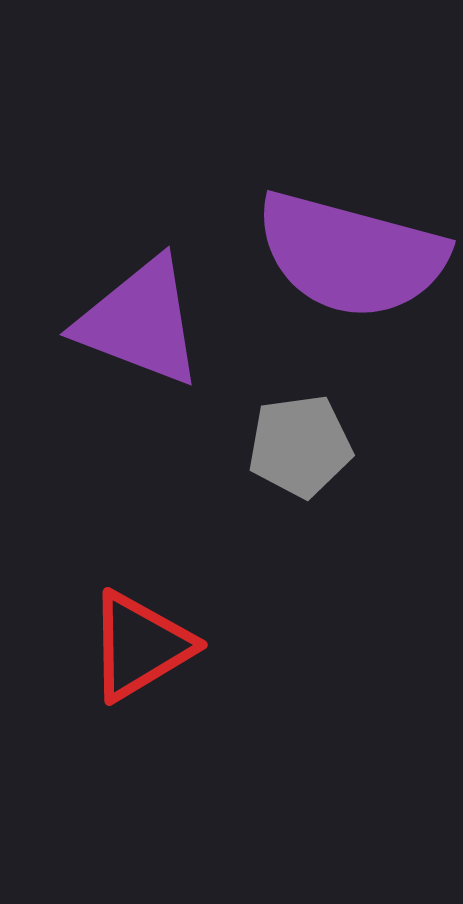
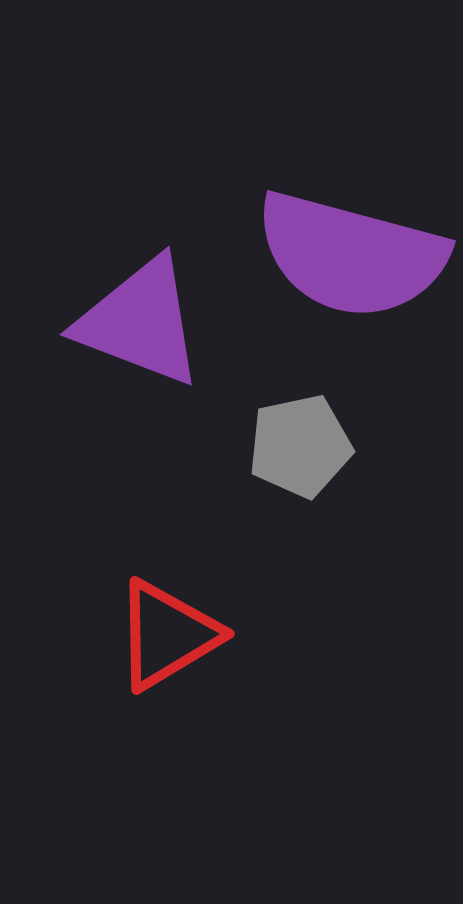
gray pentagon: rotated 4 degrees counterclockwise
red triangle: moved 27 px right, 11 px up
